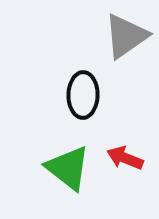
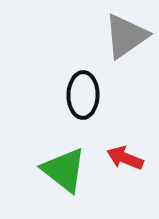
green triangle: moved 4 px left, 2 px down
